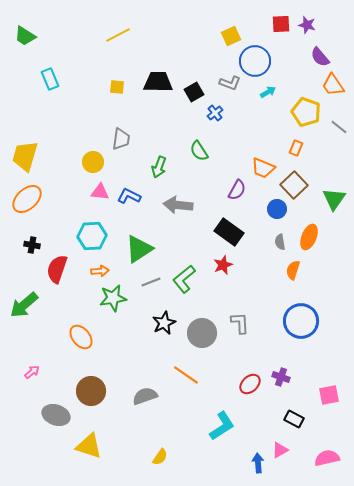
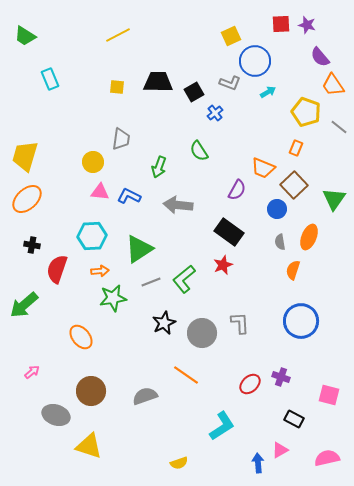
pink square at (329, 395): rotated 25 degrees clockwise
yellow semicircle at (160, 457): moved 19 px right, 6 px down; rotated 36 degrees clockwise
